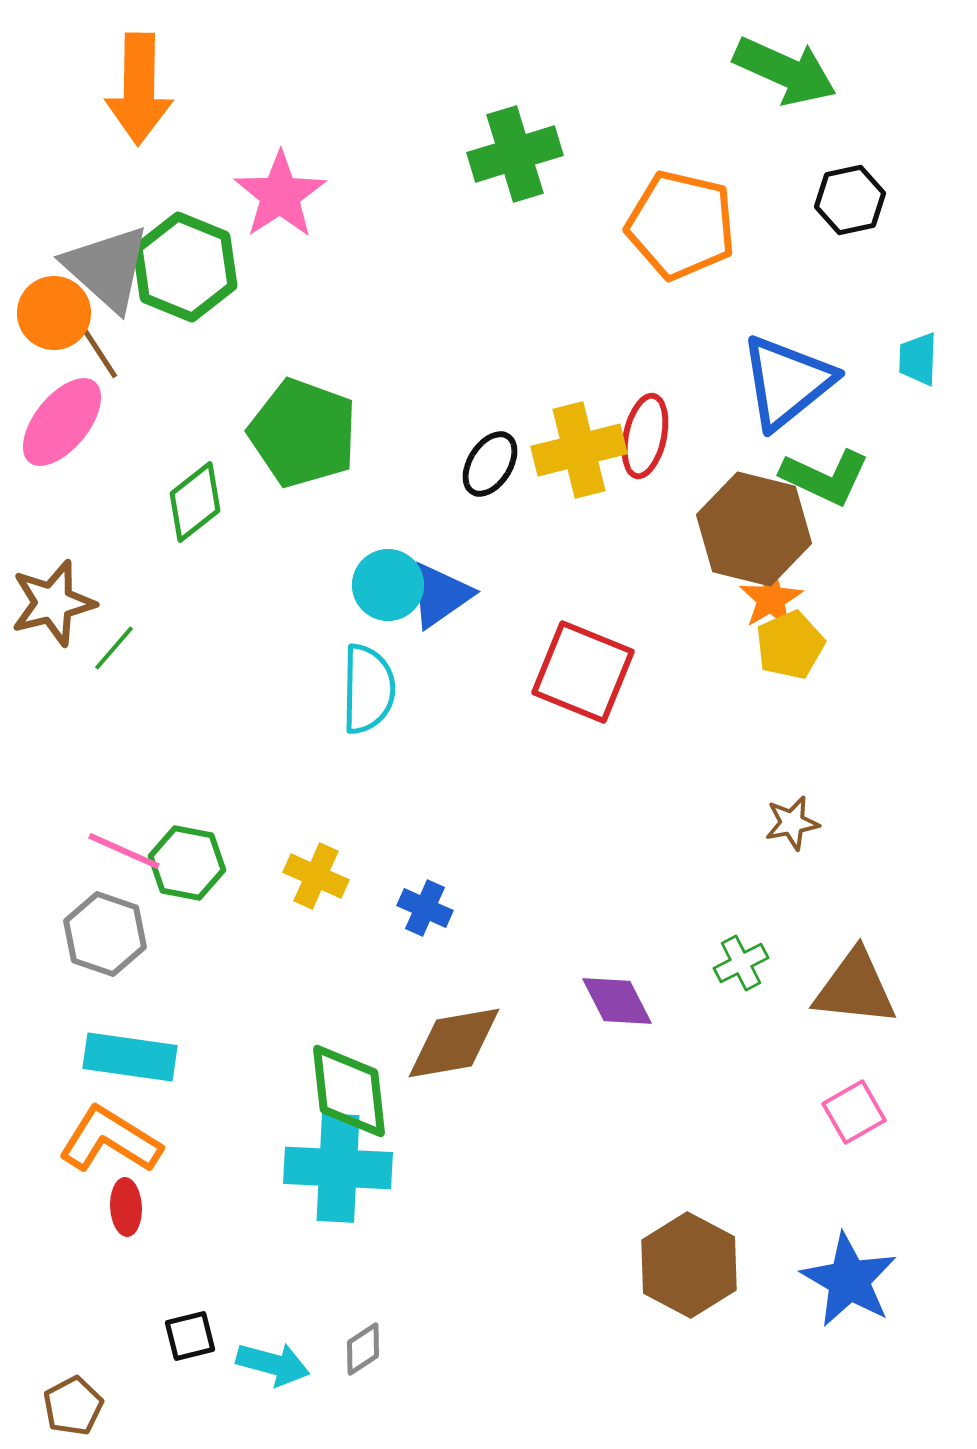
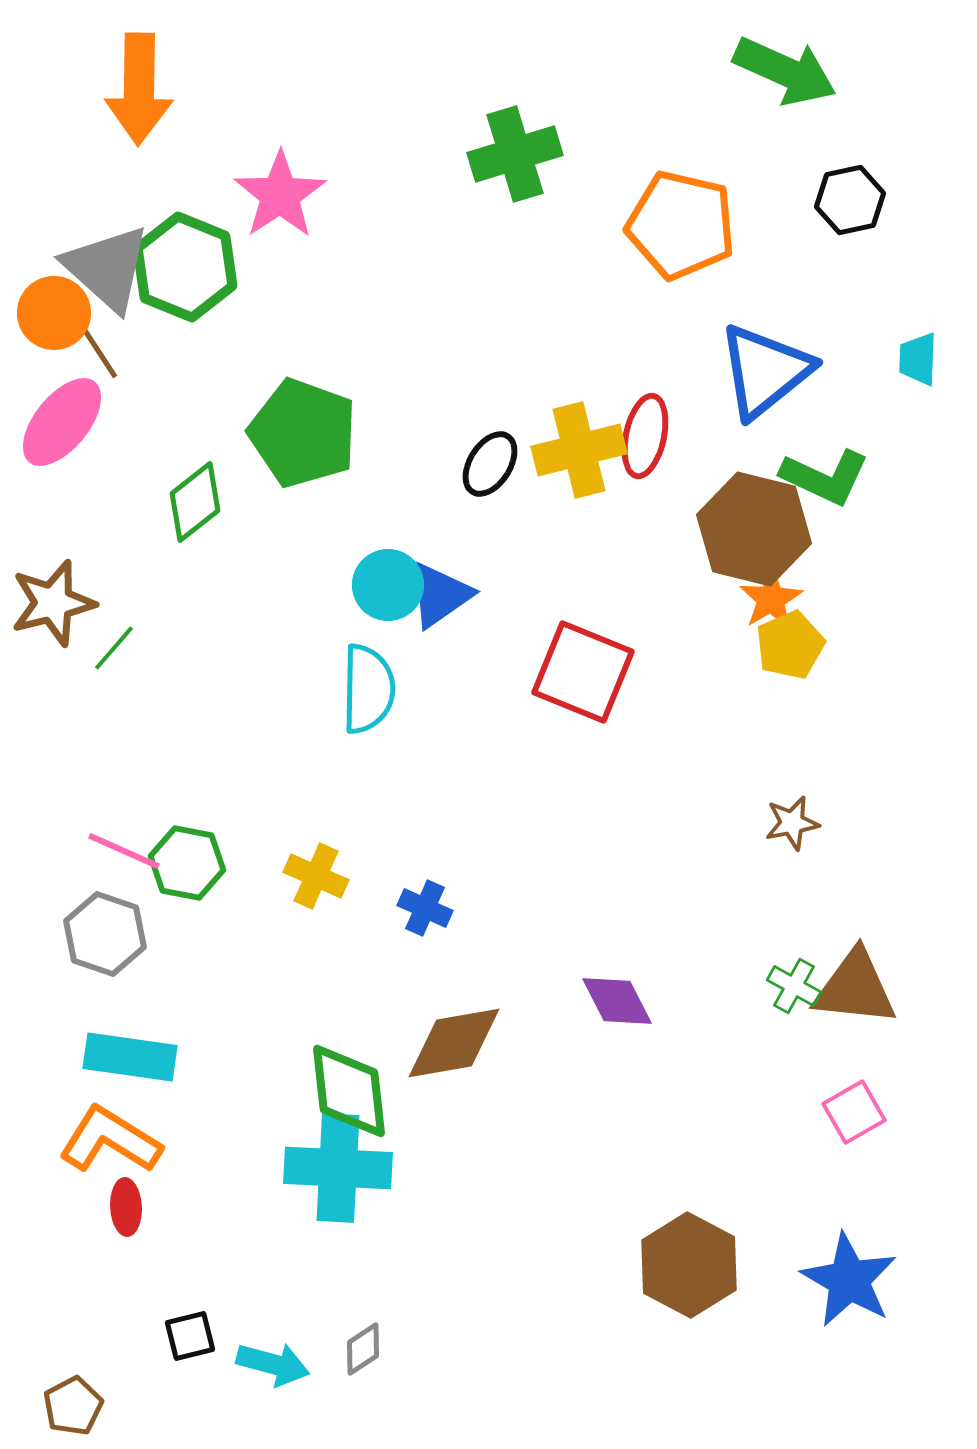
blue triangle at (787, 382): moved 22 px left, 11 px up
green cross at (741, 963): moved 53 px right, 23 px down; rotated 34 degrees counterclockwise
